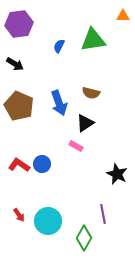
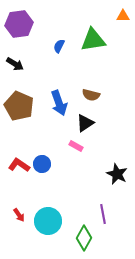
brown semicircle: moved 2 px down
